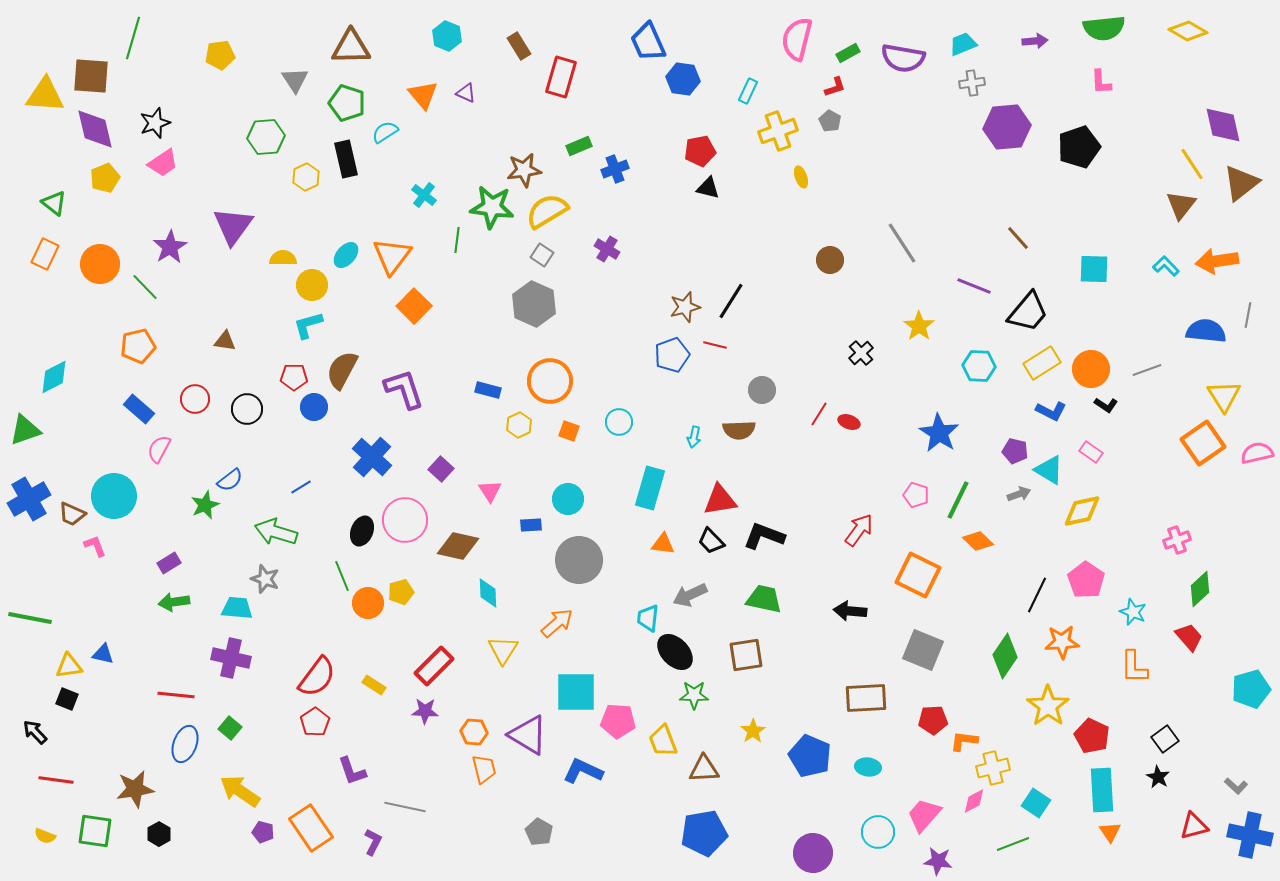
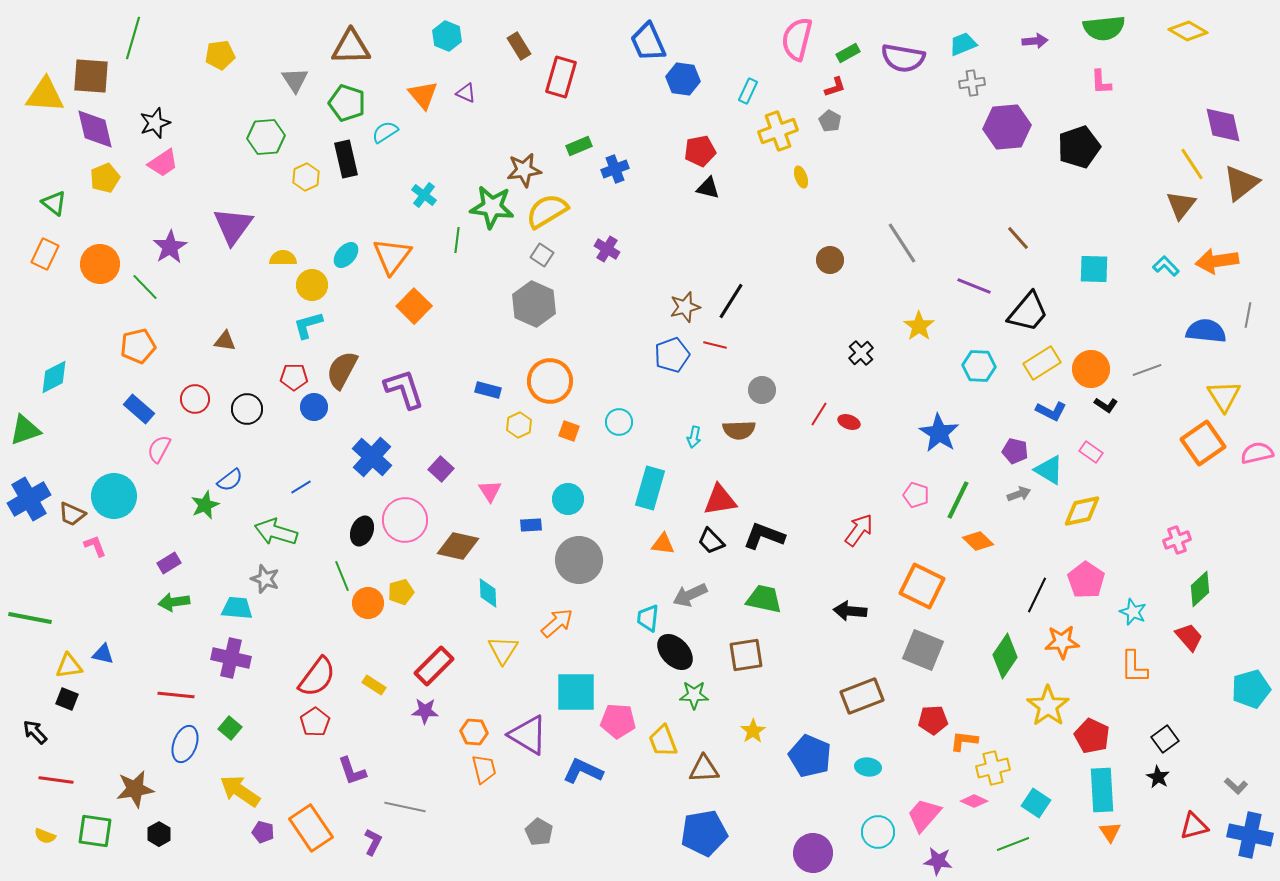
orange square at (918, 575): moved 4 px right, 11 px down
brown rectangle at (866, 698): moved 4 px left, 2 px up; rotated 18 degrees counterclockwise
pink diamond at (974, 801): rotated 52 degrees clockwise
